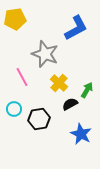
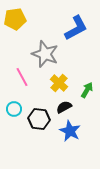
black semicircle: moved 6 px left, 3 px down
black hexagon: rotated 15 degrees clockwise
blue star: moved 11 px left, 3 px up
